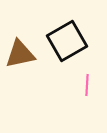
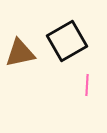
brown triangle: moved 1 px up
